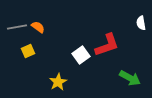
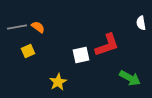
white square: rotated 24 degrees clockwise
